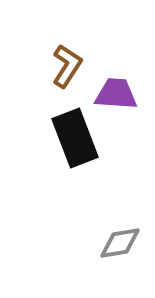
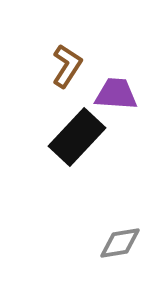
black rectangle: moved 2 px right, 1 px up; rotated 64 degrees clockwise
